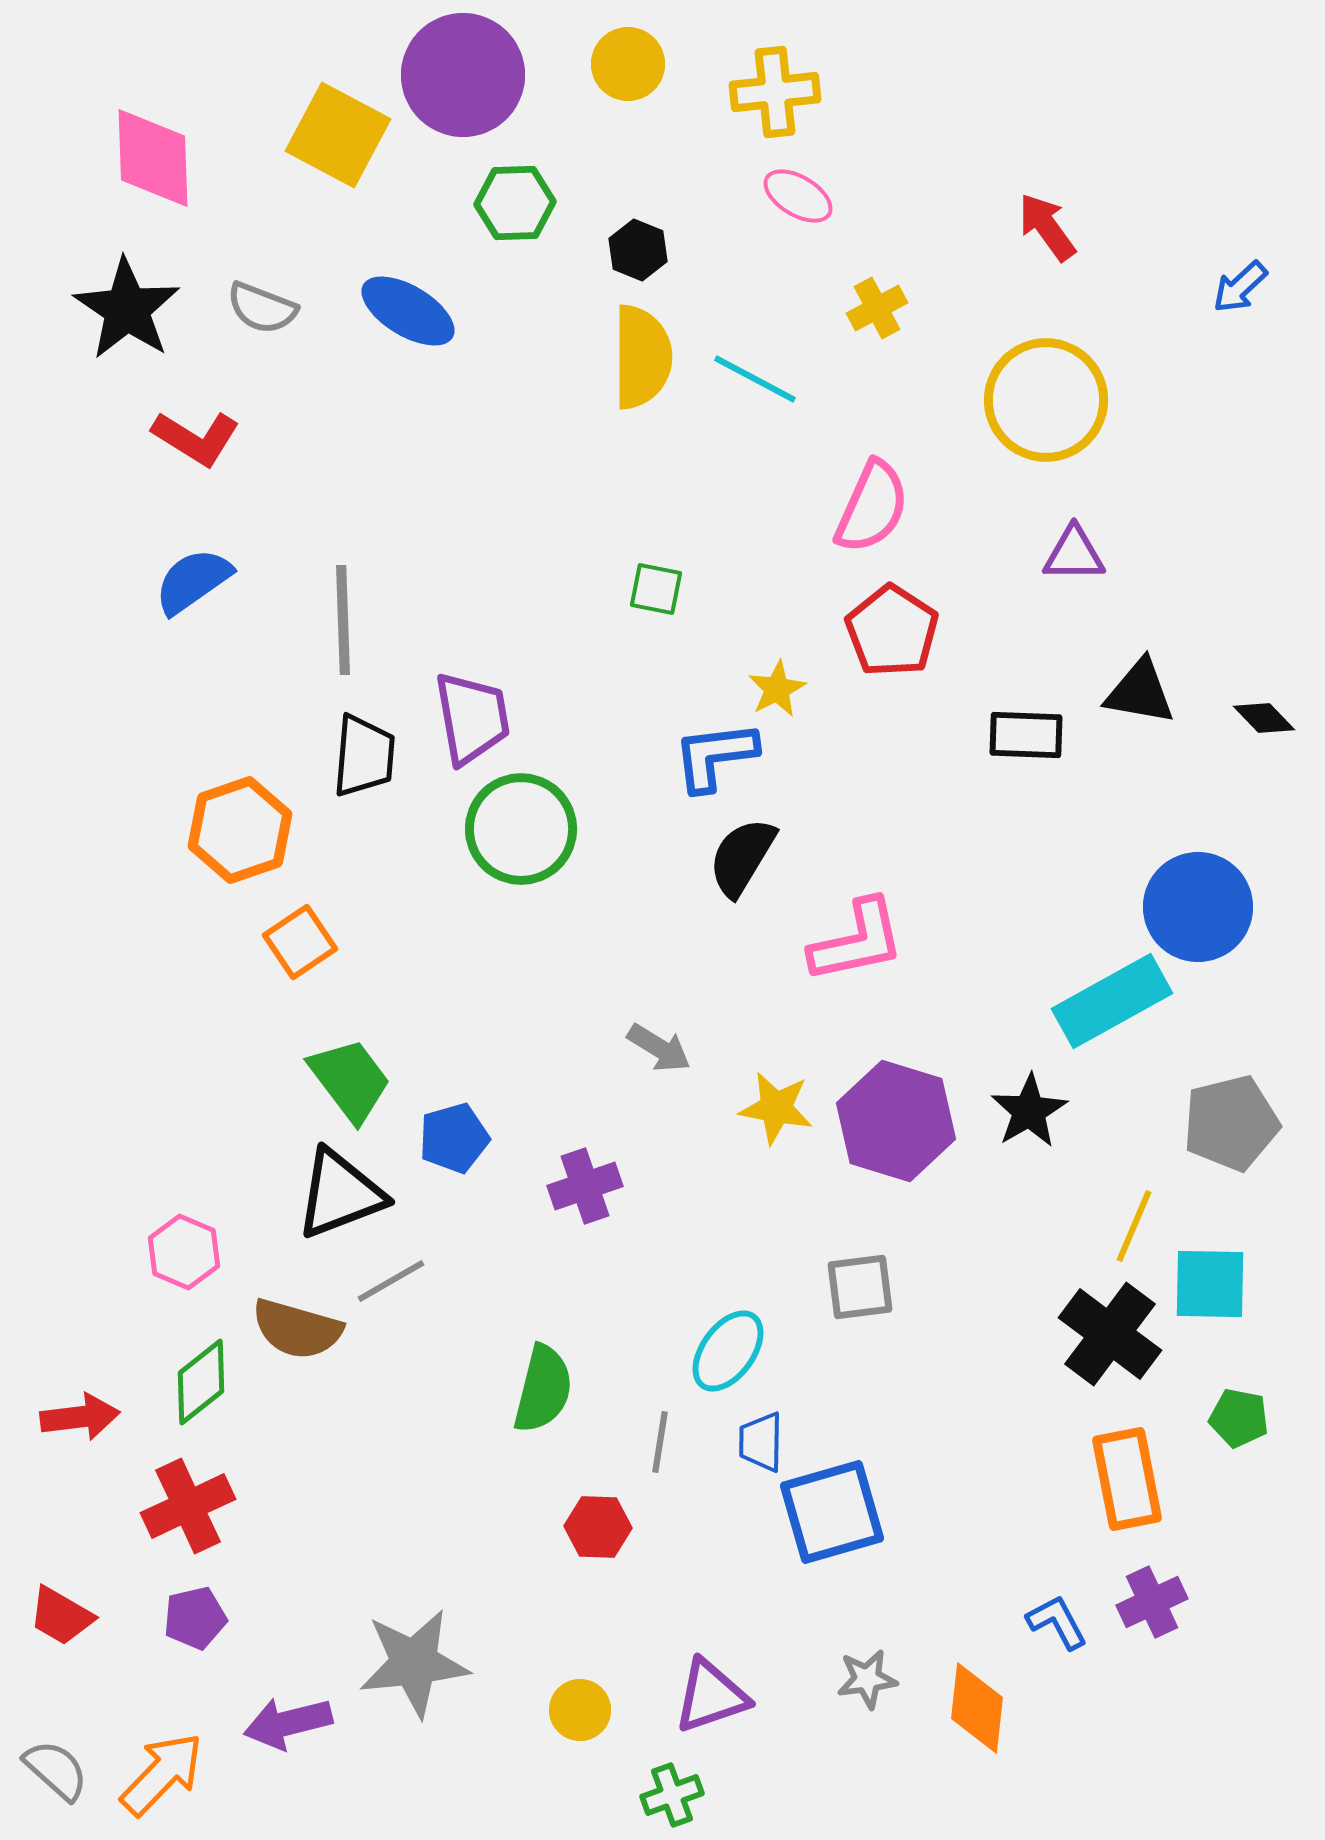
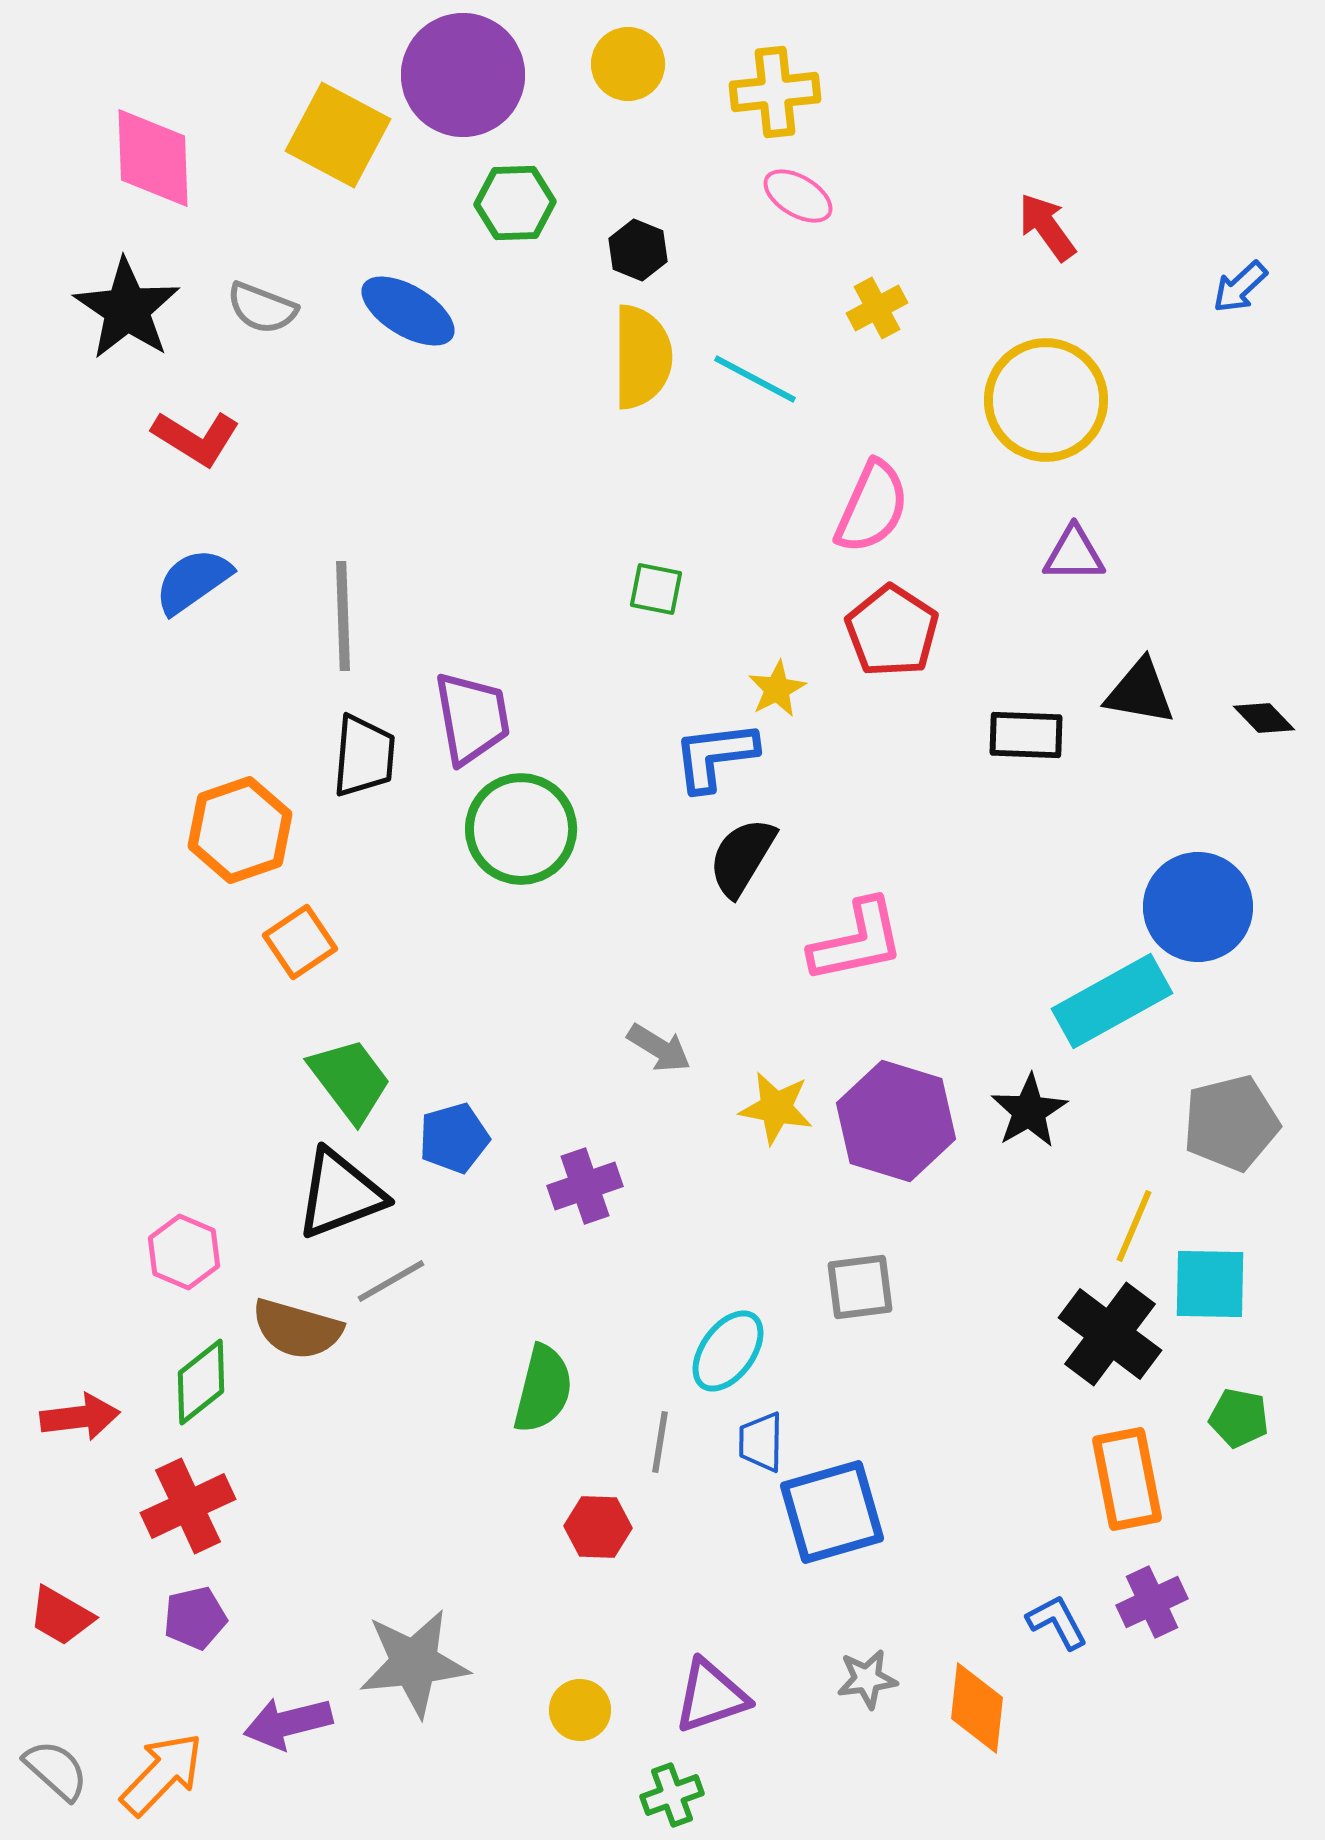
gray line at (343, 620): moved 4 px up
